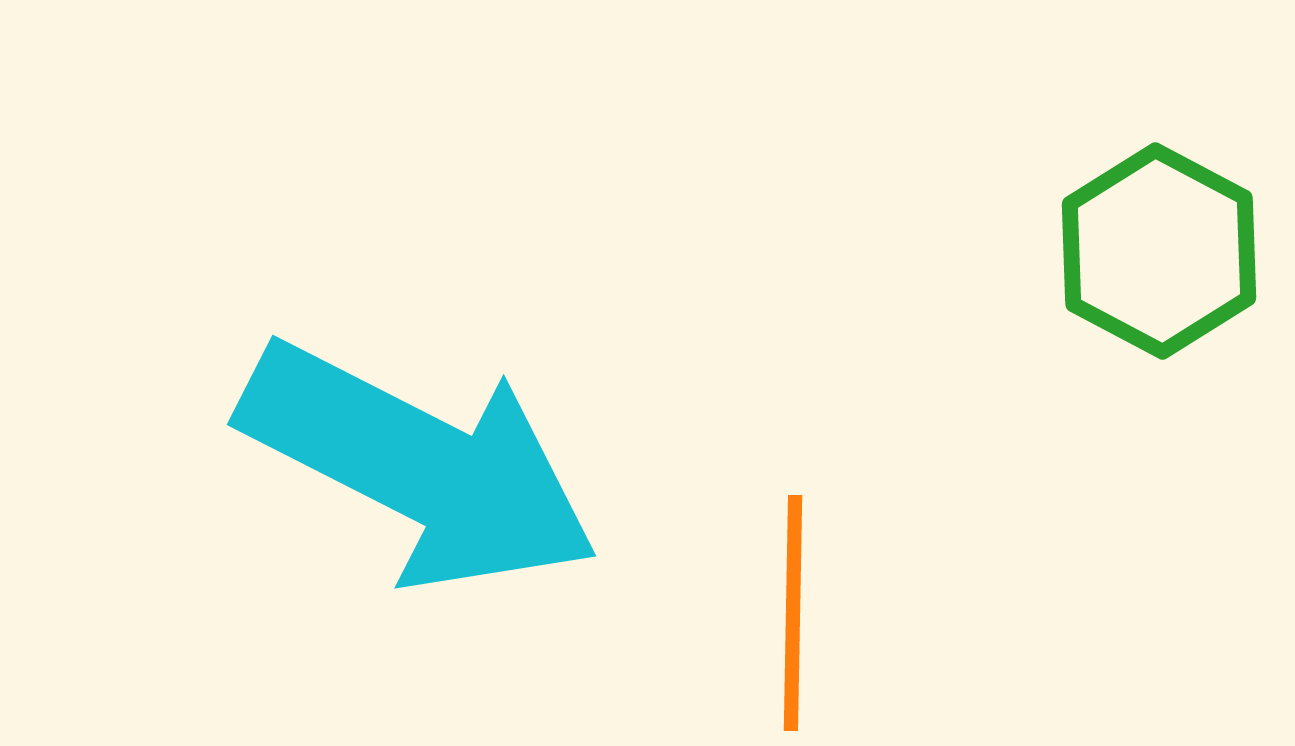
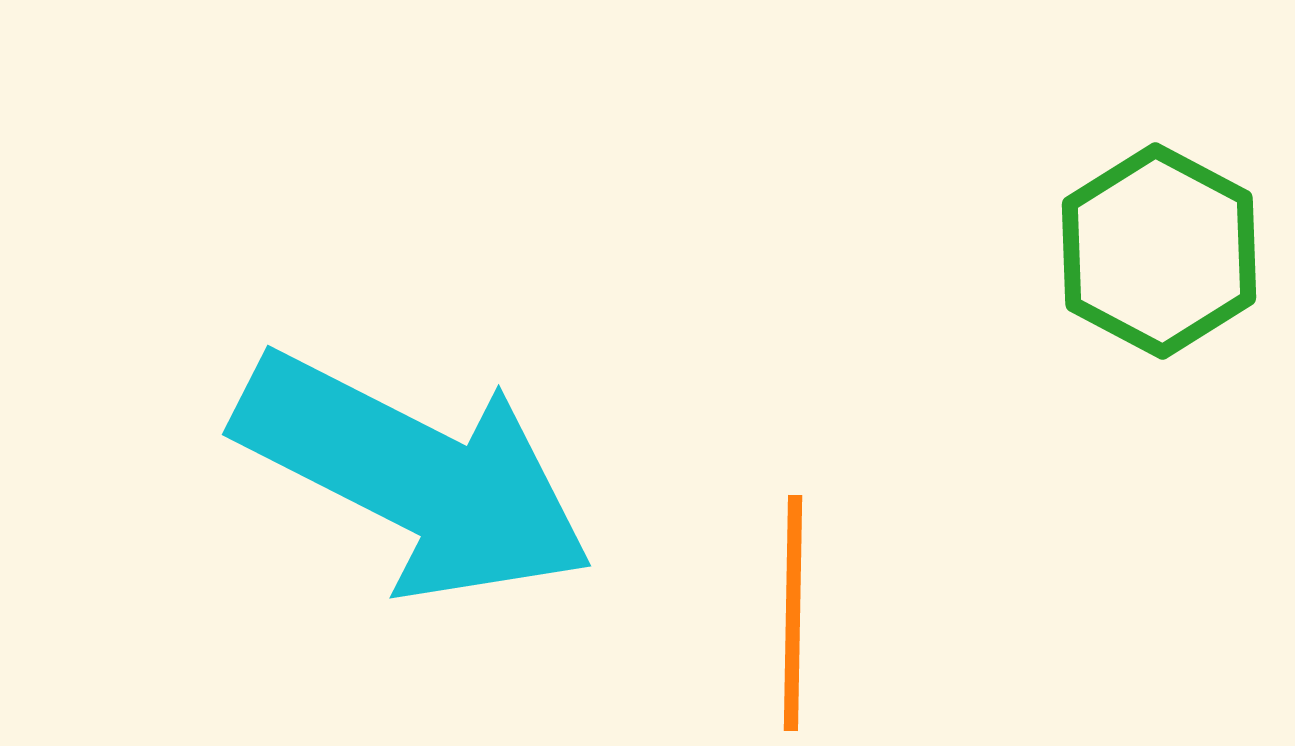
cyan arrow: moved 5 px left, 10 px down
